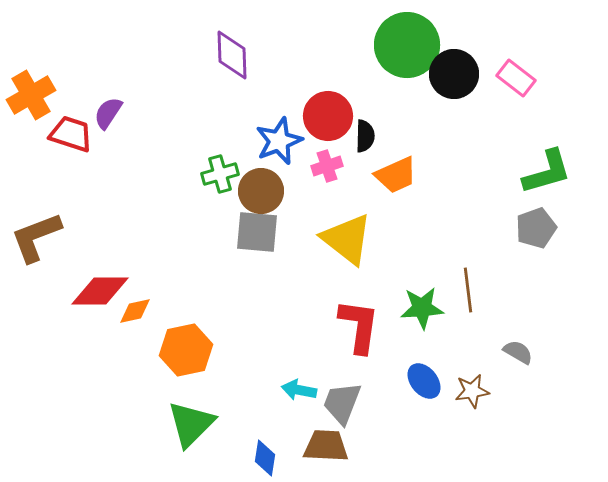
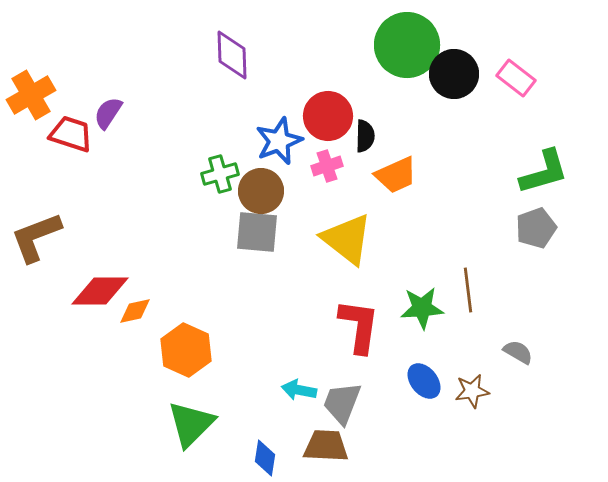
green L-shape: moved 3 px left
orange hexagon: rotated 24 degrees counterclockwise
